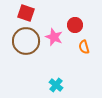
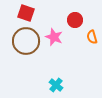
red circle: moved 5 px up
orange semicircle: moved 8 px right, 10 px up
